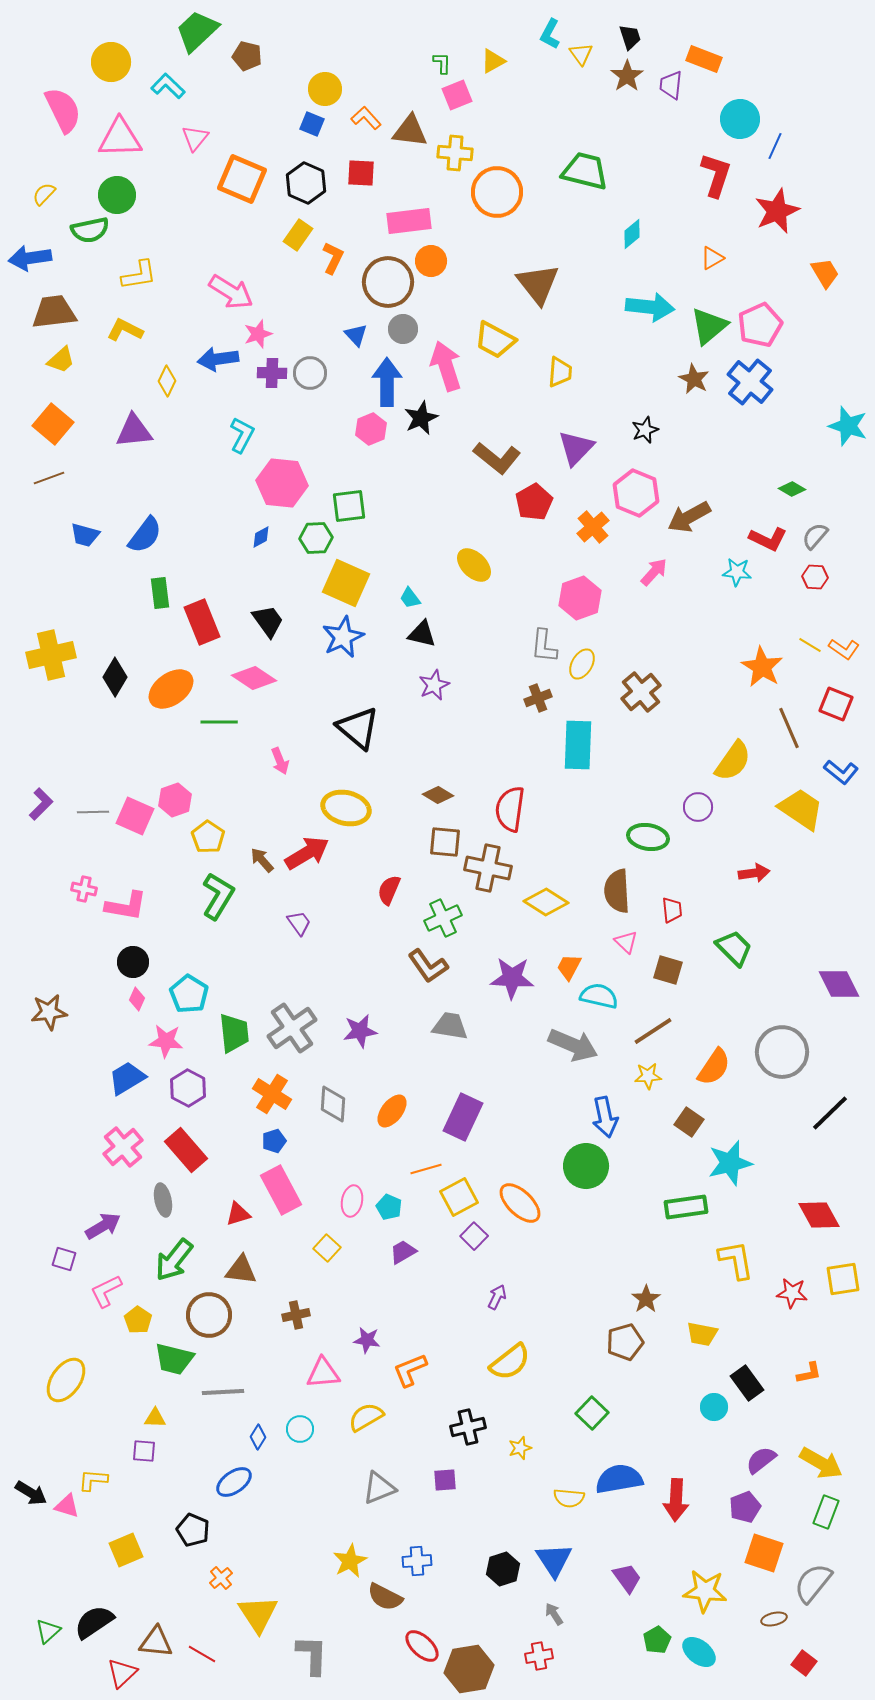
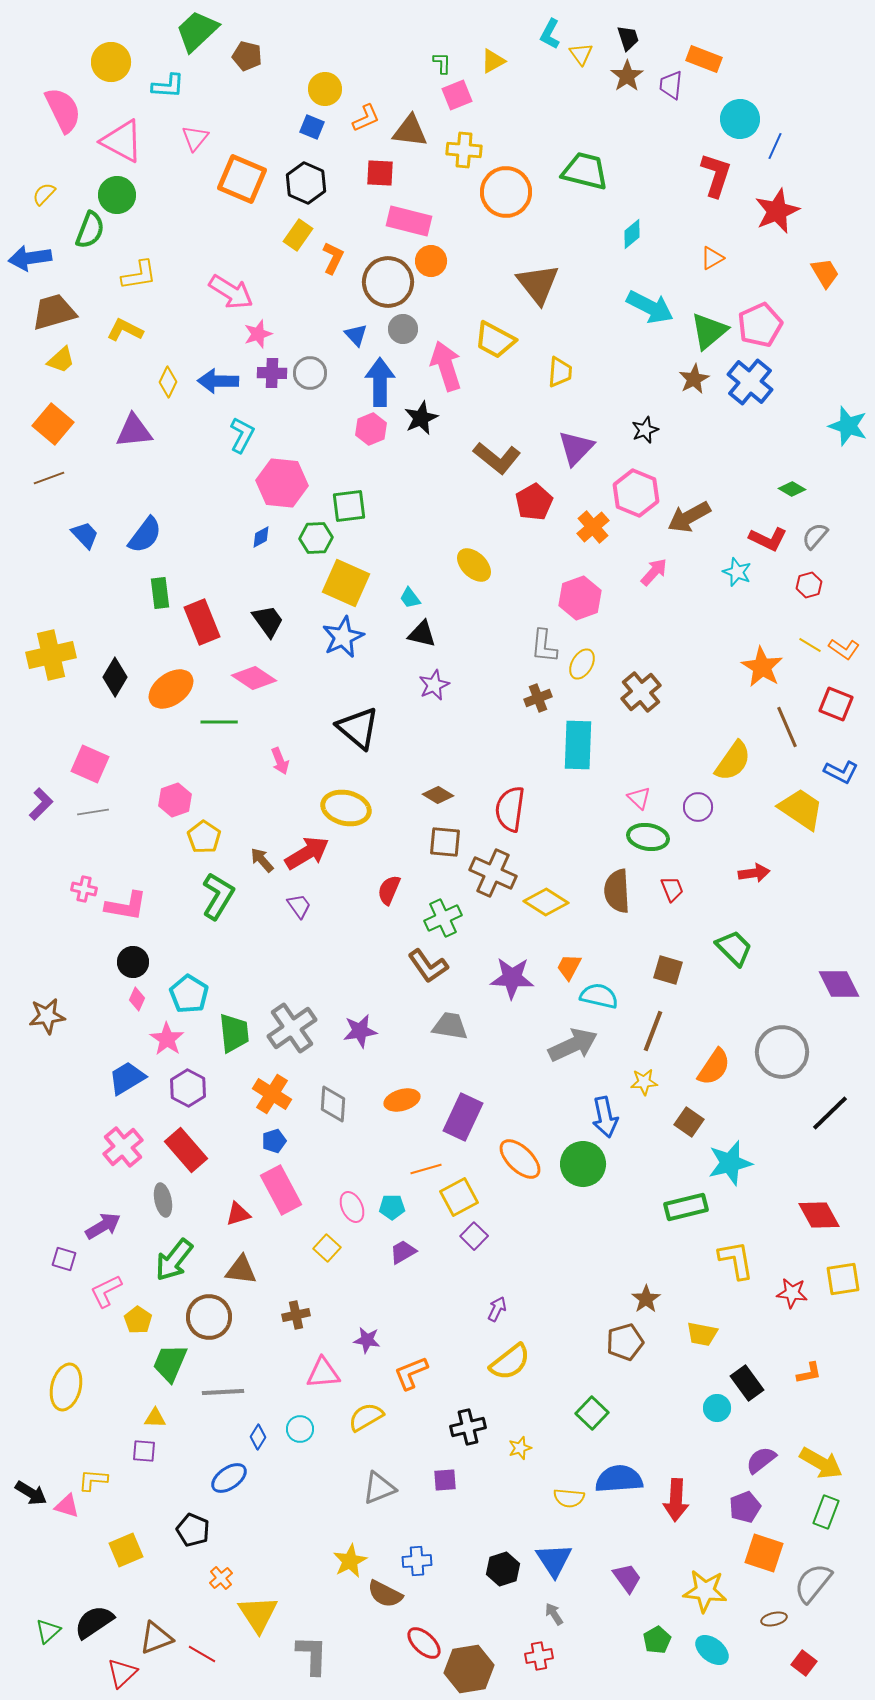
black trapezoid at (630, 37): moved 2 px left, 1 px down
cyan L-shape at (168, 86): rotated 140 degrees clockwise
orange L-shape at (366, 118): rotated 108 degrees clockwise
blue square at (312, 124): moved 3 px down
pink triangle at (120, 138): moved 2 px right, 3 px down; rotated 30 degrees clockwise
yellow cross at (455, 153): moved 9 px right, 3 px up
red square at (361, 173): moved 19 px right
orange circle at (497, 192): moved 9 px right
pink rectangle at (409, 221): rotated 21 degrees clockwise
green semicircle at (90, 230): rotated 57 degrees counterclockwise
cyan arrow at (650, 307): rotated 21 degrees clockwise
brown trapezoid at (54, 312): rotated 9 degrees counterclockwise
green triangle at (709, 326): moved 5 px down
blue arrow at (218, 359): moved 22 px down; rotated 9 degrees clockwise
brown star at (694, 379): rotated 16 degrees clockwise
yellow diamond at (167, 381): moved 1 px right, 1 px down
blue arrow at (387, 382): moved 7 px left
blue trapezoid at (85, 535): rotated 148 degrees counterclockwise
cyan star at (737, 572): rotated 16 degrees clockwise
red hexagon at (815, 577): moved 6 px left, 8 px down; rotated 20 degrees counterclockwise
brown line at (789, 728): moved 2 px left, 1 px up
blue L-shape at (841, 772): rotated 12 degrees counterclockwise
gray line at (93, 812): rotated 8 degrees counterclockwise
pink square at (135, 816): moved 45 px left, 52 px up
yellow pentagon at (208, 837): moved 4 px left
brown cross at (488, 868): moved 5 px right, 5 px down; rotated 12 degrees clockwise
red trapezoid at (672, 910): moved 21 px up; rotated 16 degrees counterclockwise
purple trapezoid at (299, 923): moved 17 px up
pink triangle at (626, 942): moved 13 px right, 144 px up
brown star at (49, 1012): moved 2 px left, 4 px down
brown line at (653, 1031): rotated 36 degrees counterclockwise
pink star at (166, 1041): moved 1 px right, 2 px up; rotated 28 degrees clockwise
gray arrow at (573, 1045): rotated 48 degrees counterclockwise
yellow star at (648, 1076): moved 4 px left, 6 px down
orange ellipse at (392, 1111): moved 10 px right, 11 px up; rotated 36 degrees clockwise
green circle at (586, 1166): moved 3 px left, 2 px up
pink ellipse at (352, 1201): moved 6 px down; rotated 36 degrees counterclockwise
orange ellipse at (520, 1203): moved 44 px up
cyan pentagon at (389, 1207): moved 3 px right; rotated 25 degrees counterclockwise
green rectangle at (686, 1207): rotated 6 degrees counterclockwise
purple arrow at (497, 1297): moved 12 px down
brown circle at (209, 1315): moved 2 px down
green trapezoid at (174, 1359): moved 4 px left, 4 px down; rotated 99 degrees clockwise
orange L-shape at (410, 1370): moved 1 px right, 3 px down
yellow ellipse at (66, 1380): moved 7 px down; rotated 21 degrees counterclockwise
cyan circle at (714, 1407): moved 3 px right, 1 px down
blue semicircle at (619, 1479): rotated 6 degrees clockwise
blue ellipse at (234, 1482): moved 5 px left, 4 px up
brown semicircle at (385, 1597): moved 3 px up
brown triangle at (156, 1642): moved 4 px up; rotated 27 degrees counterclockwise
red ellipse at (422, 1646): moved 2 px right, 3 px up
cyan ellipse at (699, 1652): moved 13 px right, 2 px up
